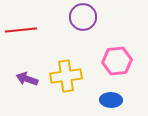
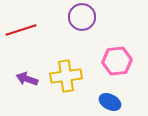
purple circle: moved 1 px left
red line: rotated 12 degrees counterclockwise
blue ellipse: moved 1 px left, 2 px down; rotated 25 degrees clockwise
